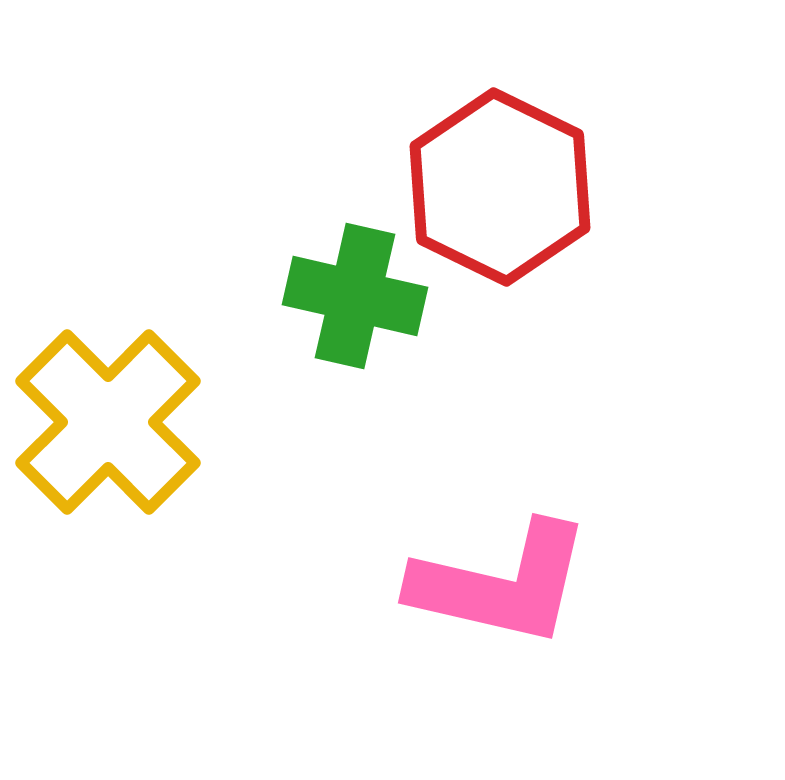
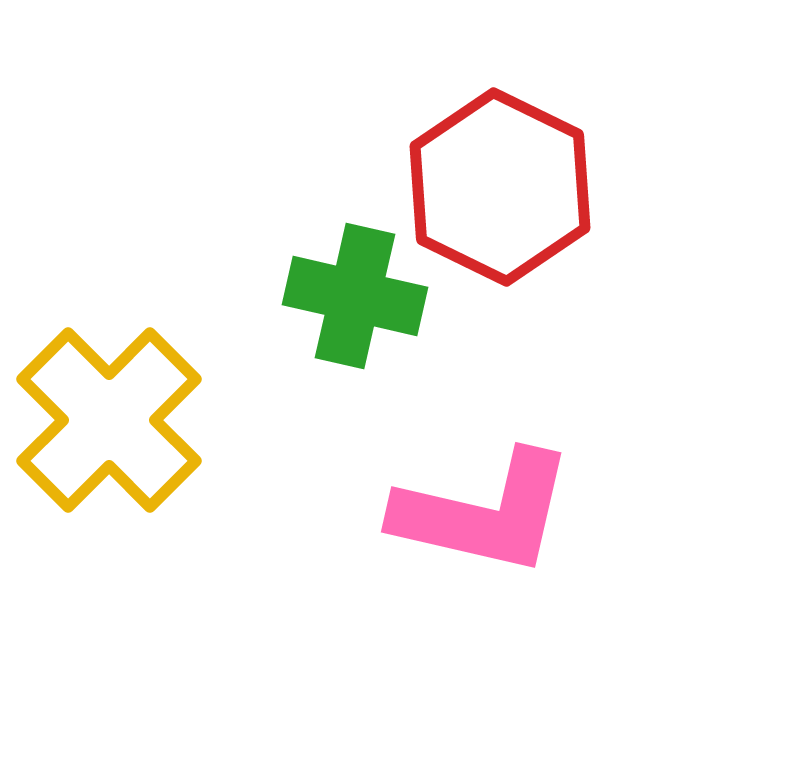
yellow cross: moved 1 px right, 2 px up
pink L-shape: moved 17 px left, 71 px up
